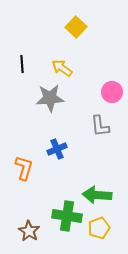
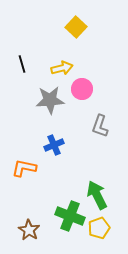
black line: rotated 12 degrees counterclockwise
yellow arrow: rotated 130 degrees clockwise
pink circle: moved 30 px left, 3 px up
gray star: moved 2 px down
gray L-shape: rotated 25 degrees clockwise
blue cross: moved 3 px left, 4 px up
orange L-shape: rotated 95 degrees counterclockwise
green arrow: rotated 60 degrees clockwise
green cross: moved 3 px right; rotated 12 degrees clockwise
brown star: moved 1 px up
